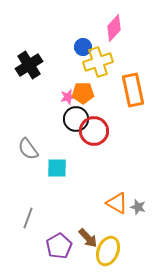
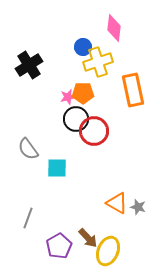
pink diamond: rotated 36 degrees counterclockwise
